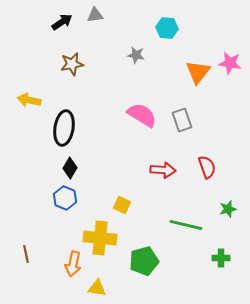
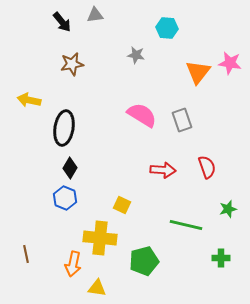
black arrow: rotated 85 degrees clockwise
